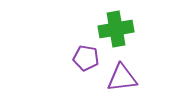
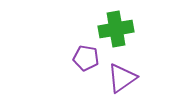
purple triangle: rotated 28 degrees counterclockwise
